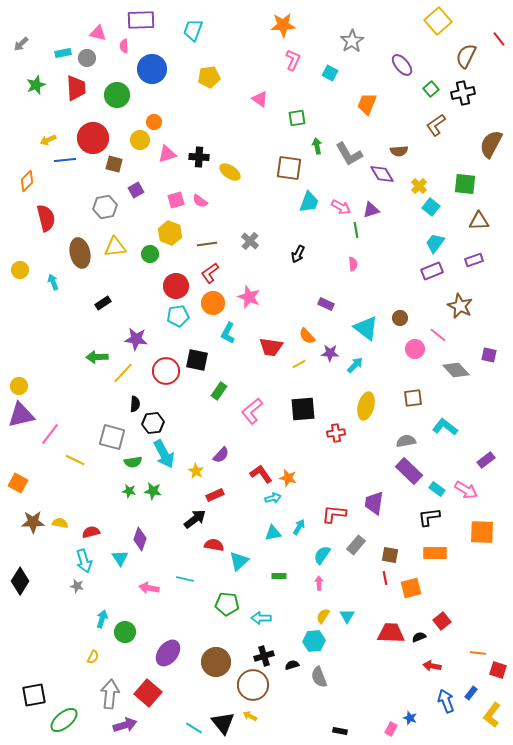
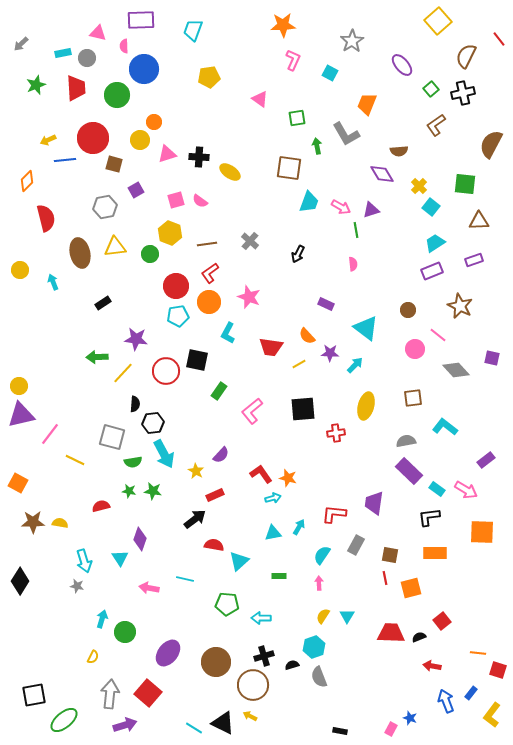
blue circle at (152, 69): moved 8 px left
gray L-shape at (349, 154): moved 3 px left, 20 px up
cyan trapezoid at (435, 243): rotated 20 degrees clockwise
orange circle at (213, 303): moved 4 px left, 1 px up
brown circle at (400, 318): moved 8 px right, 8 px up
purple square at (489, 355): moved 3 px right, 3 px down
red semicircle at (91, 532): moved 10 px right, 26 px up
gray rectangle at (356, 545): rotated 12 degrees counterclockwise
cyan hexagon at (314, 641): moved 6 px down; rotated 15 degrees counterclockwise
black triangle at (223, 723): rotated 25 degrees counterclockwise
